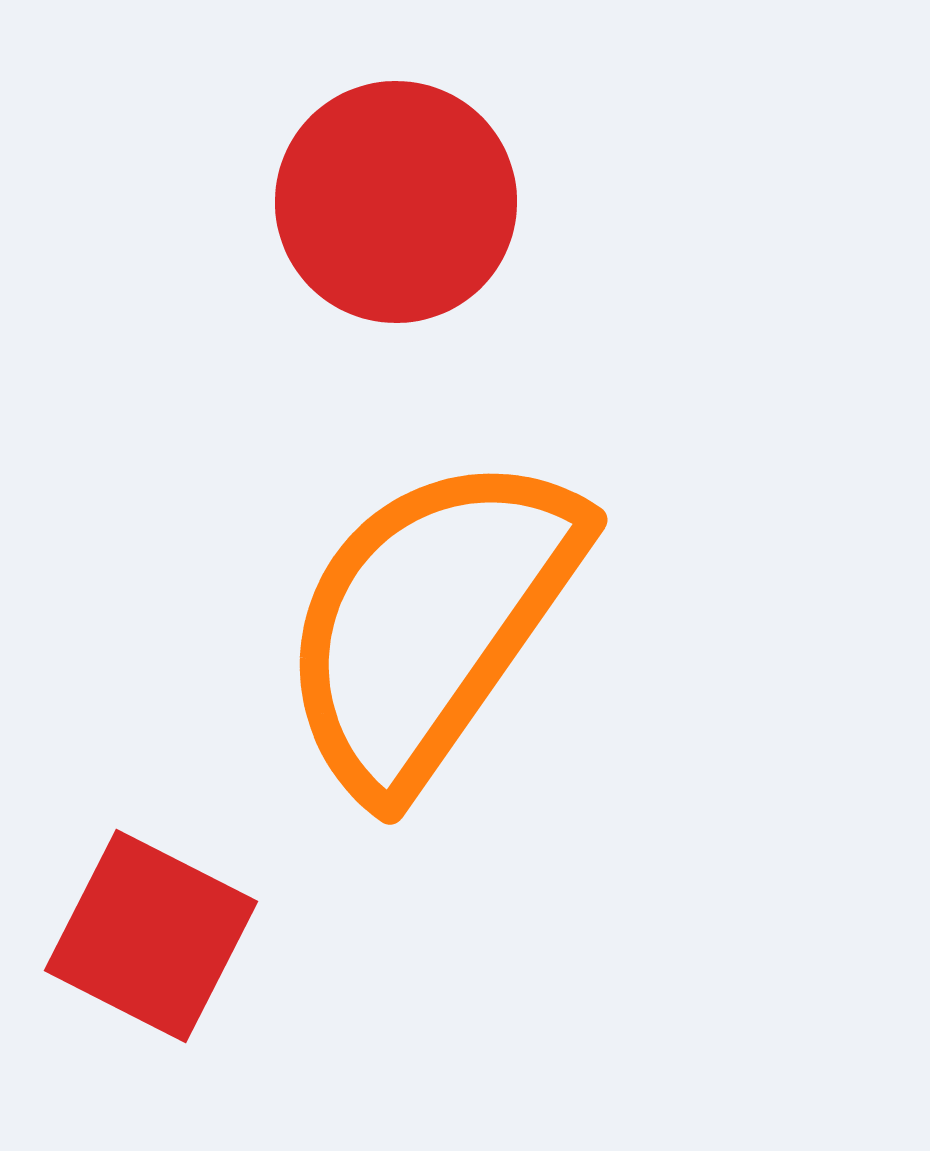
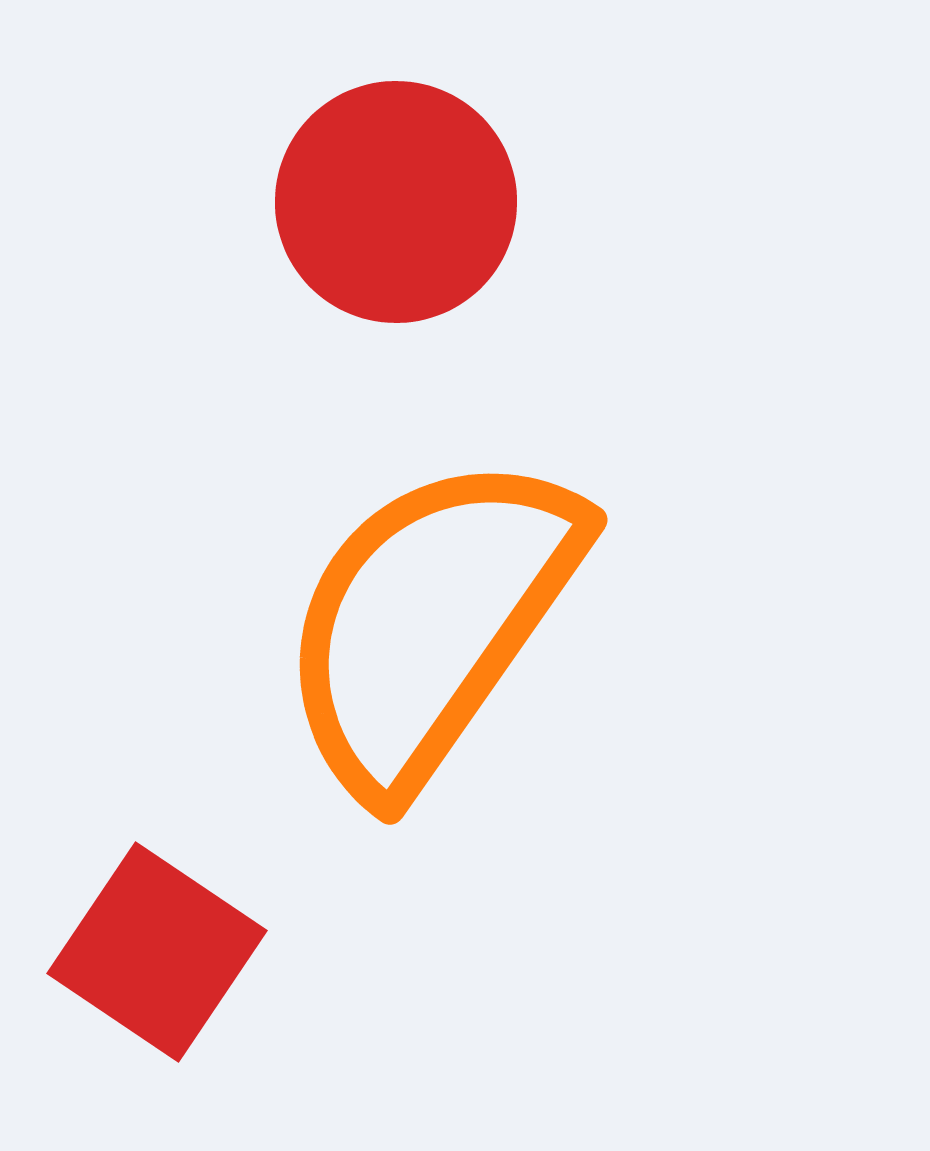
red square: moved 6 px right, 16 px down; rotated 7 degrees clockwise
